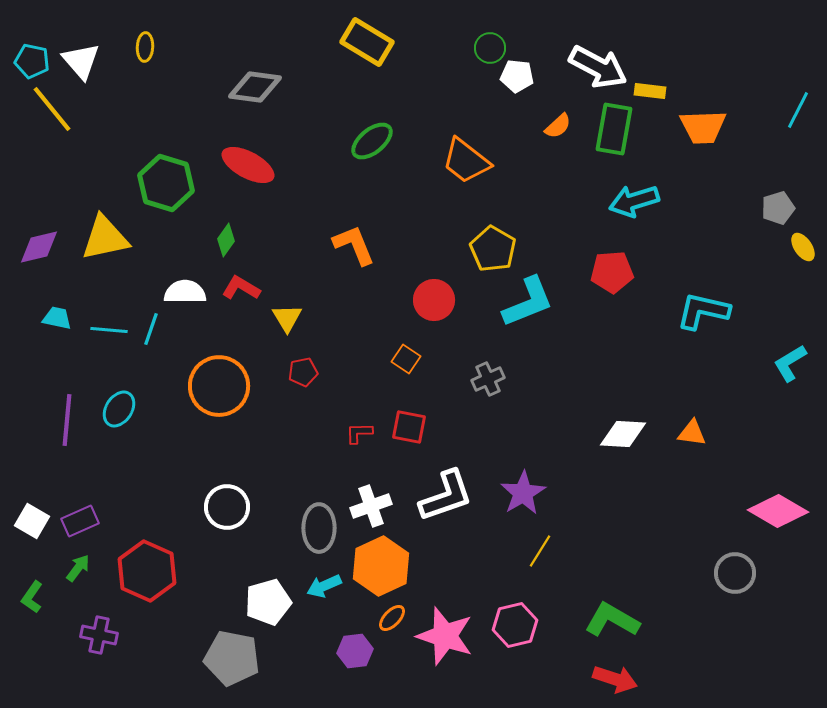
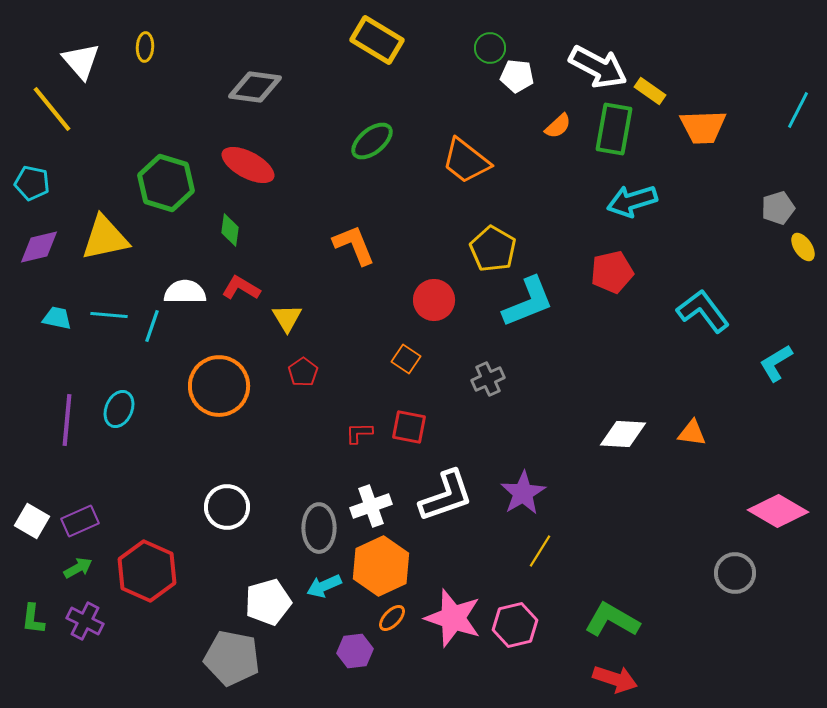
yellow rectangle at (367, 42): moved 10 px right, 2 px up
cyan pentagon at (32, 61): moved 122 px down
yellow rectangle at (650, 91): rotated 28 degrees clockwise
cyan arrow at (634, 201): moved 2 px left
green diamond at (226, 240): moved 4 px right, 10 px up; rotated 28 degrees counterclockwise
red pentagon at (612, 272): rotated 9 degrees counterclockwise
cyan L-shape at (703, 311): rotated 40 degrees clockwise
cyan line at (151, 329): moved 1 px right, 3 px up
cyan line at (109, 330): moved 15 px up
cyan L-shape at (790, 363): moved 14 px left
red pentagon at (303, 372): rotated 24 degrees counterclockwise
cyan ellipse at (119, 409): rotated 9 degrees counterclockwise
green arrow at (78, 568): rotated 24 degrees clockwise
green L-shape at (32, 597): moved 1 px right, 22 px down; rotated 28 degrees counterclockwise
purple cross at (99, 635): moved 14 px left, 14 px up; rotated 15 degrees clockwise
pink star at (445, 636): moved 8 px right, 18 px up
